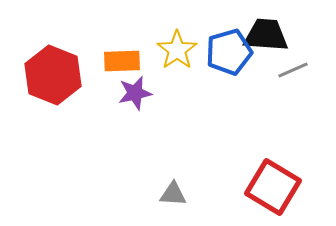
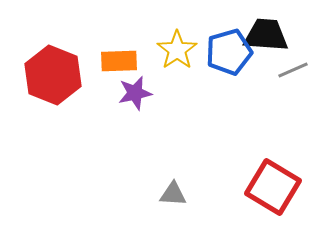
orange rectangle: moved 3 px left
